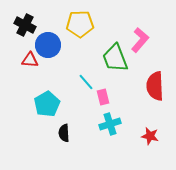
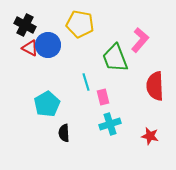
yellow pentagon: rotated 12 degrees clockwise
red triangle: moved 12 px up; rotated 24 degrees clockwise
cyan line: rotated 24 degrees clockwise
